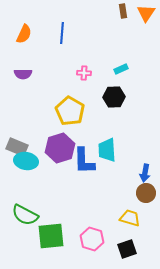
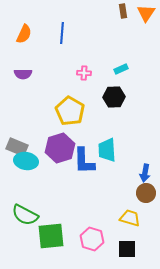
black square: rotated 18 degrees clockwise
